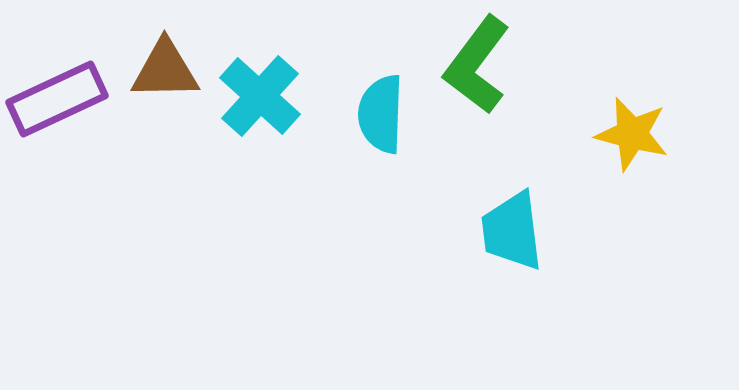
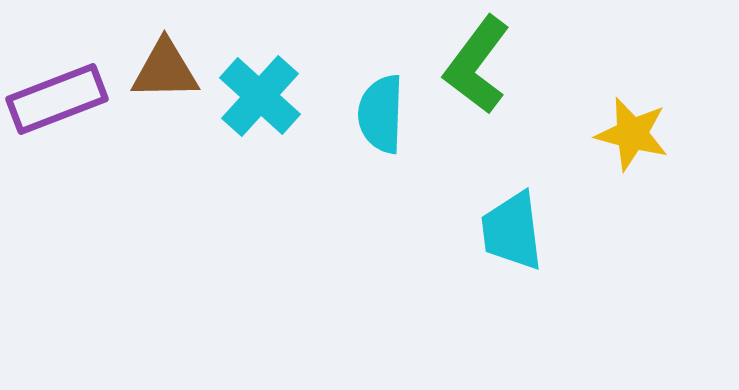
purple rectangle: rotated 4 degrees clockwise
